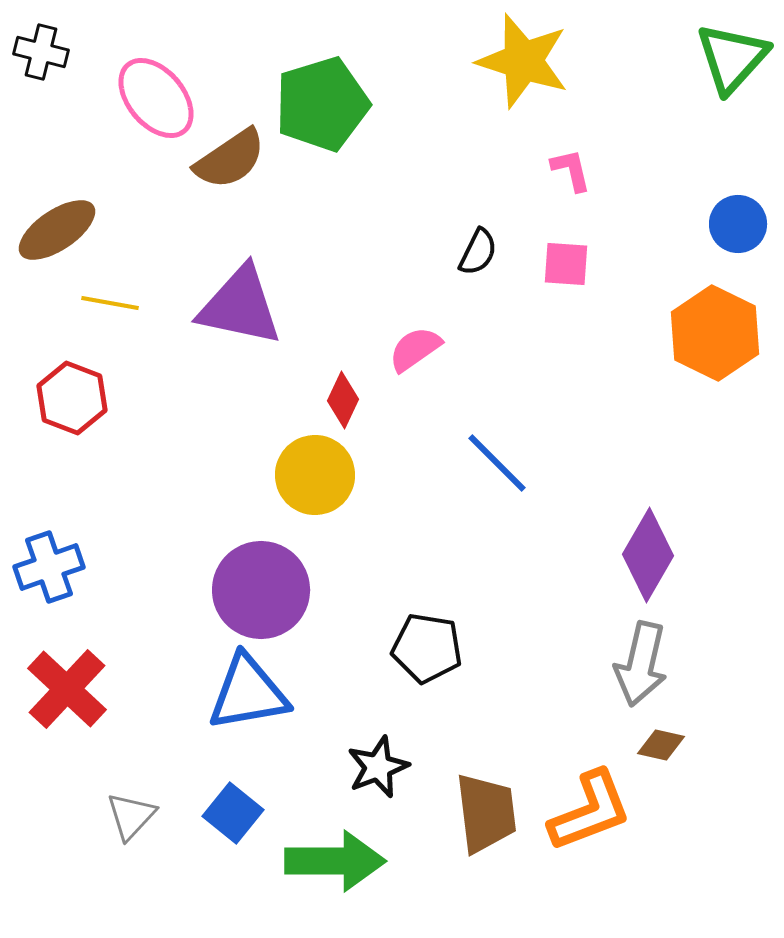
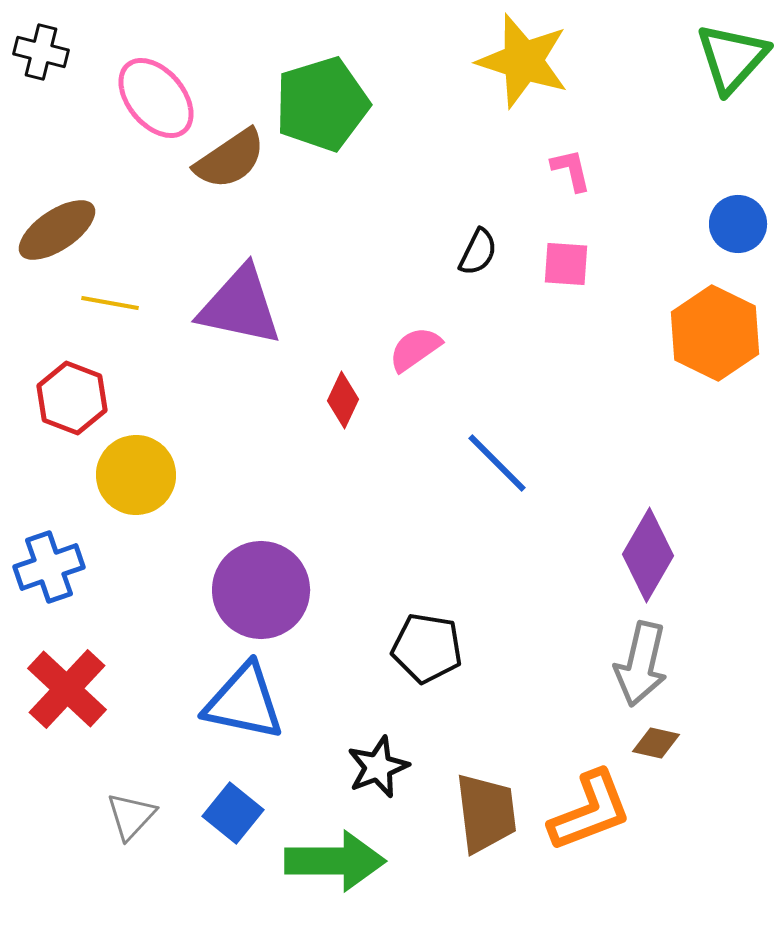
yellow circle: moved 179 px left
blue triangle: moved 4 px left, 9 px down; rotated 22 degrees clockwise
brown diamond: moved 5 px left, 2 px up
